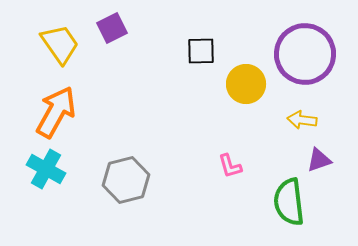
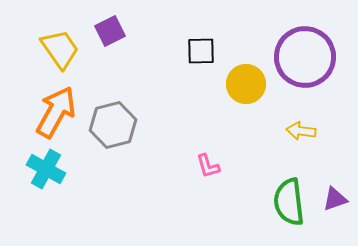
purple square: moved 2 px left, 3 px down
yellow trapezoid: moved 5 px down
purple circle: moved 3 px down
yellow arrow: moved 1 px left, 11 px down
purple triangle: moved 16 px right, 39 px down
pink L-shape: moved 22 px left
gray hexagon: moved 13 px left, 55 px up
